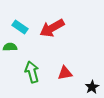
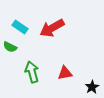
green semicircle: rotated 152 degrees counterclockwise
